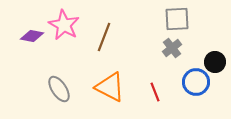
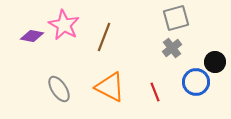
gray square: moved 1 px left, 1 px up; rotated 12 degrees counterclockwise
